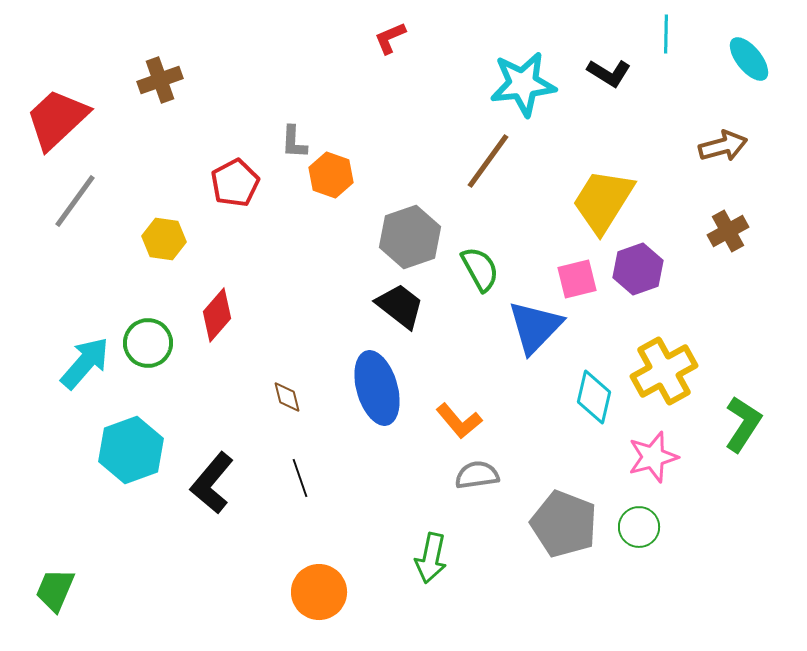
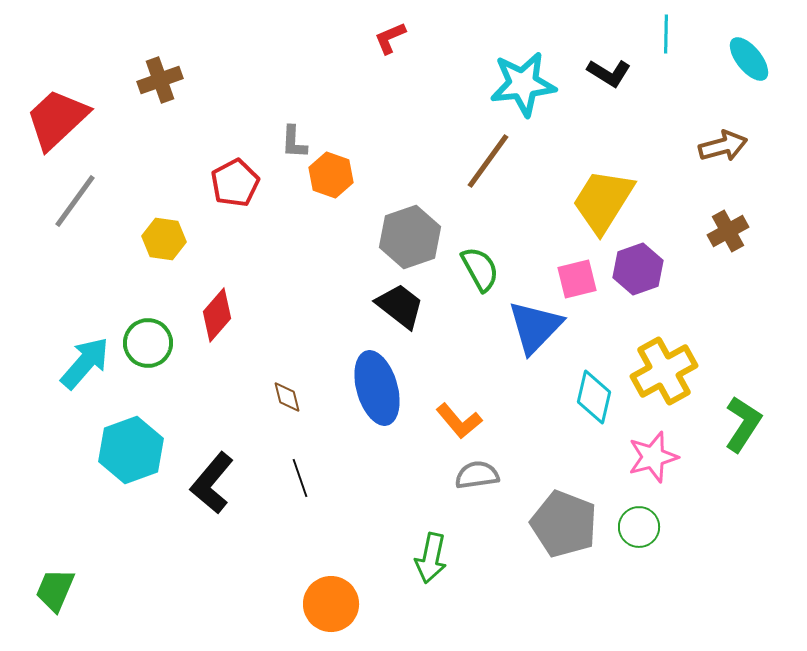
orange circle at (319, 592): moved 12 px right, 12 px down
